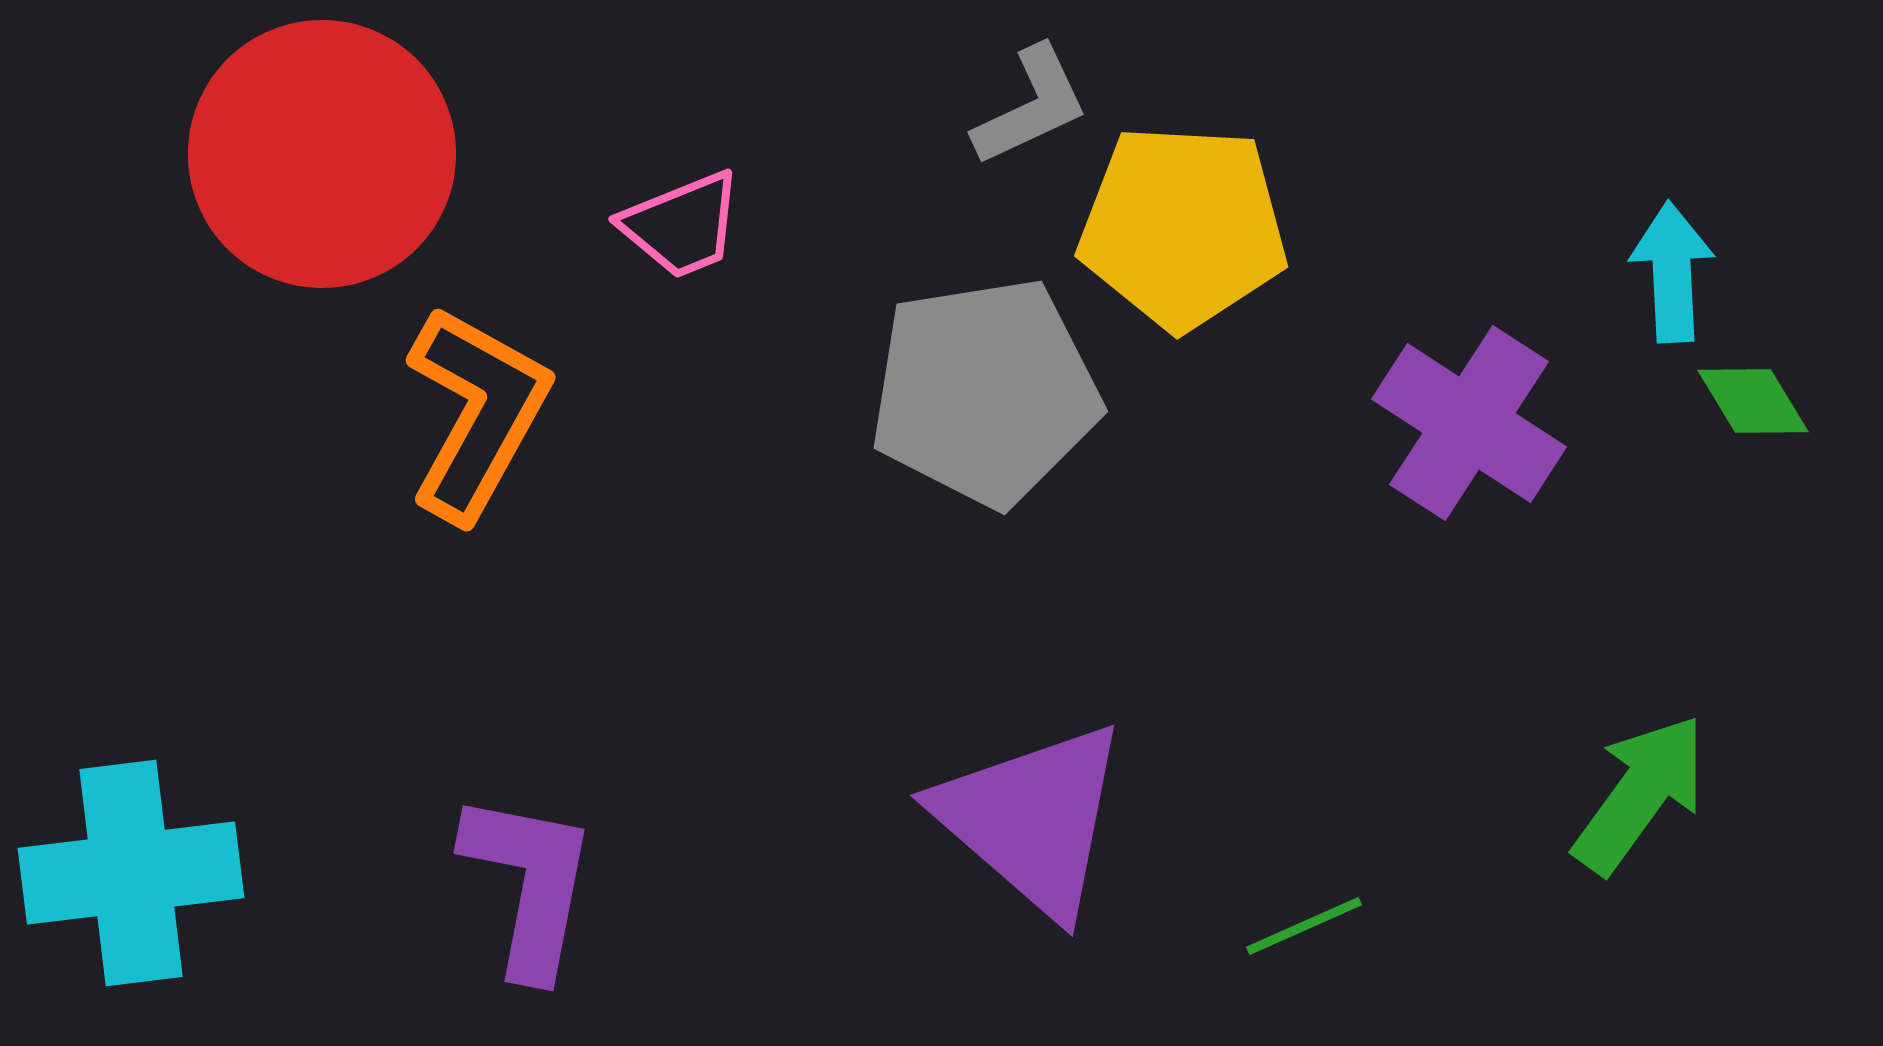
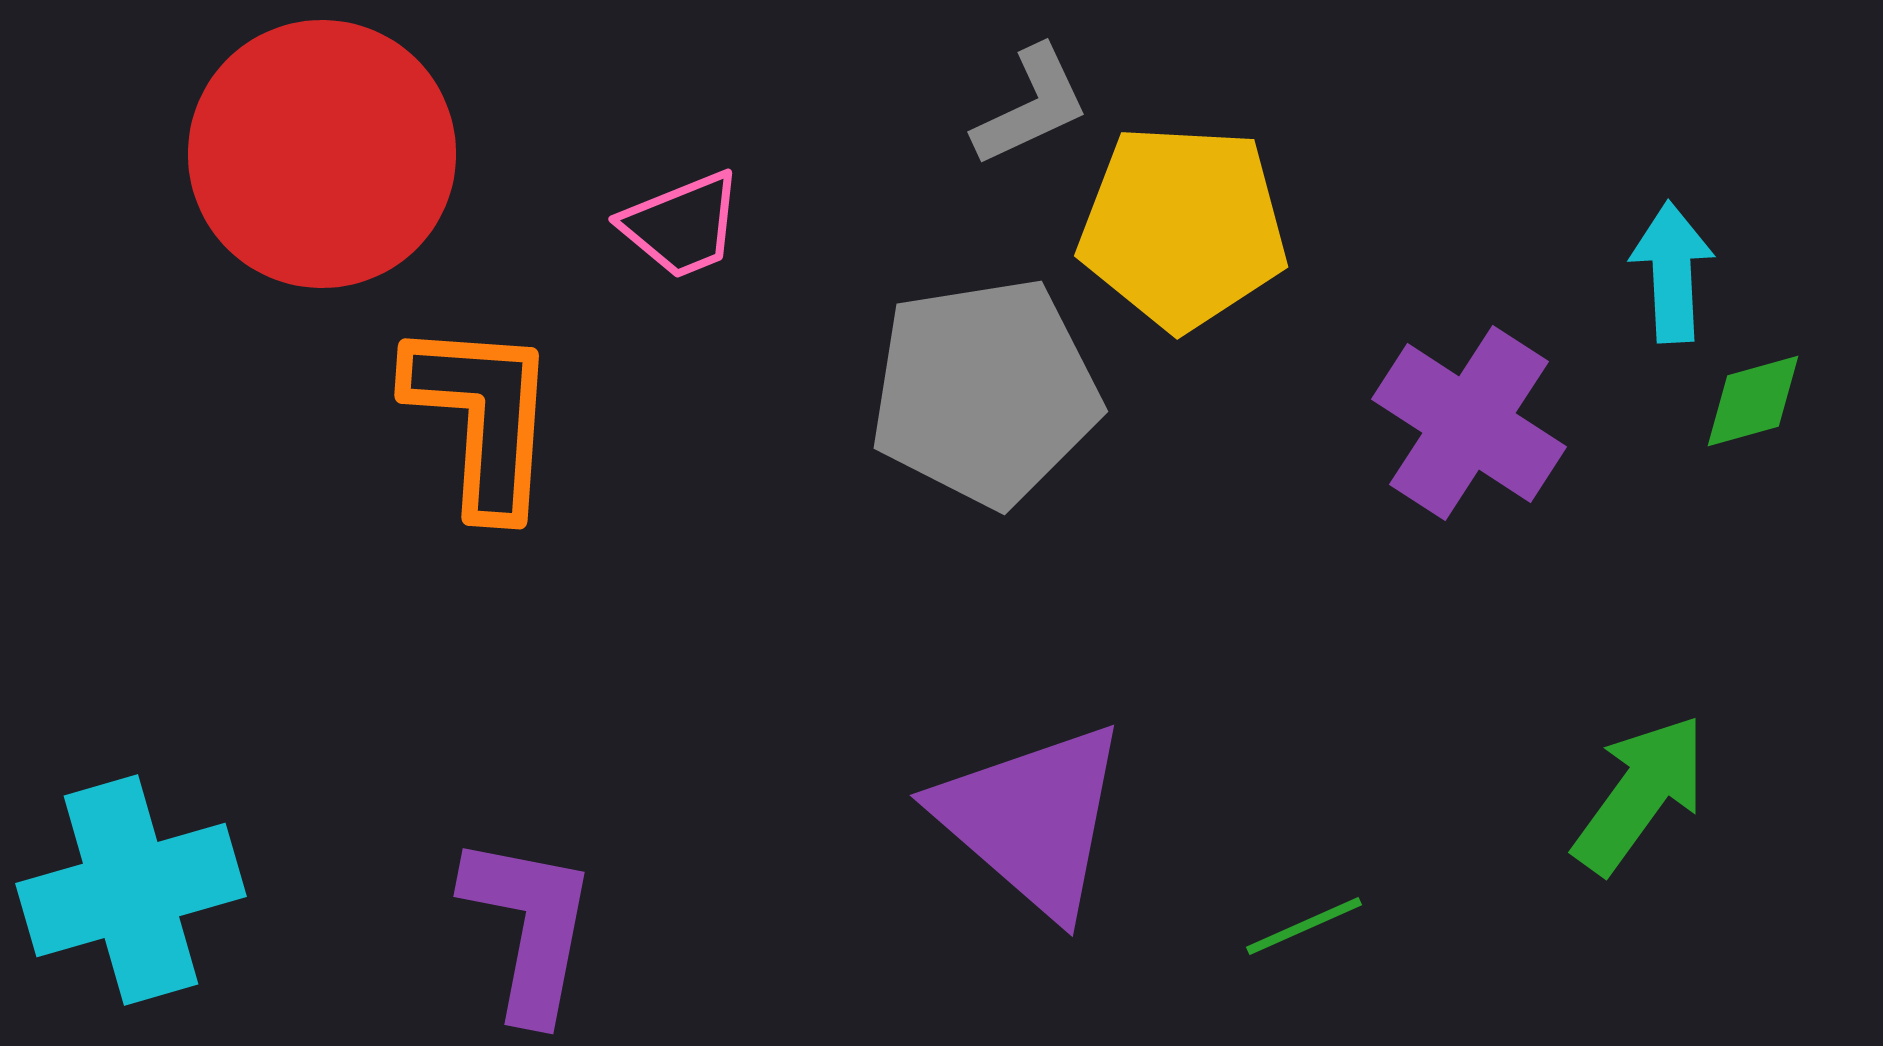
green diamond: rotated 74 degrees counterclockwise
orange L-shape: moved 5 px right, 4 px down; rotated 25 degrees counterclockwise
cyan cross: moved 17 px down; rotated 9 degrees counterclockwise
purple L-shape: moved 43 px down
